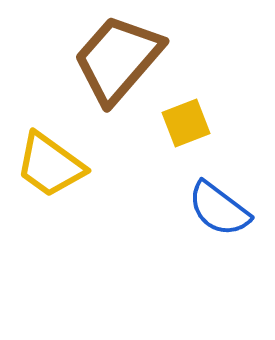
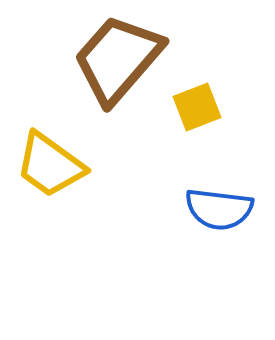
yellow square: moved 11 px right, 16 px up
blue semicircle: rotated 30 degrees counterclockwise
